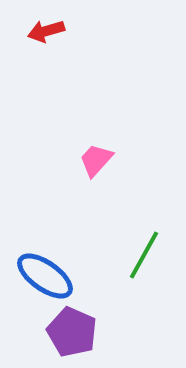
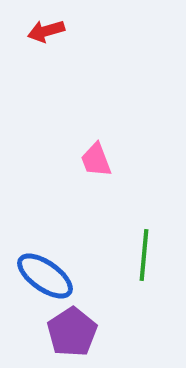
pink trapezoid: rotated 63 degrees counterclockwise
green line: rotated 24 degrees counterclockwise
purple pentagon: rotated 15 degrees clockwise
